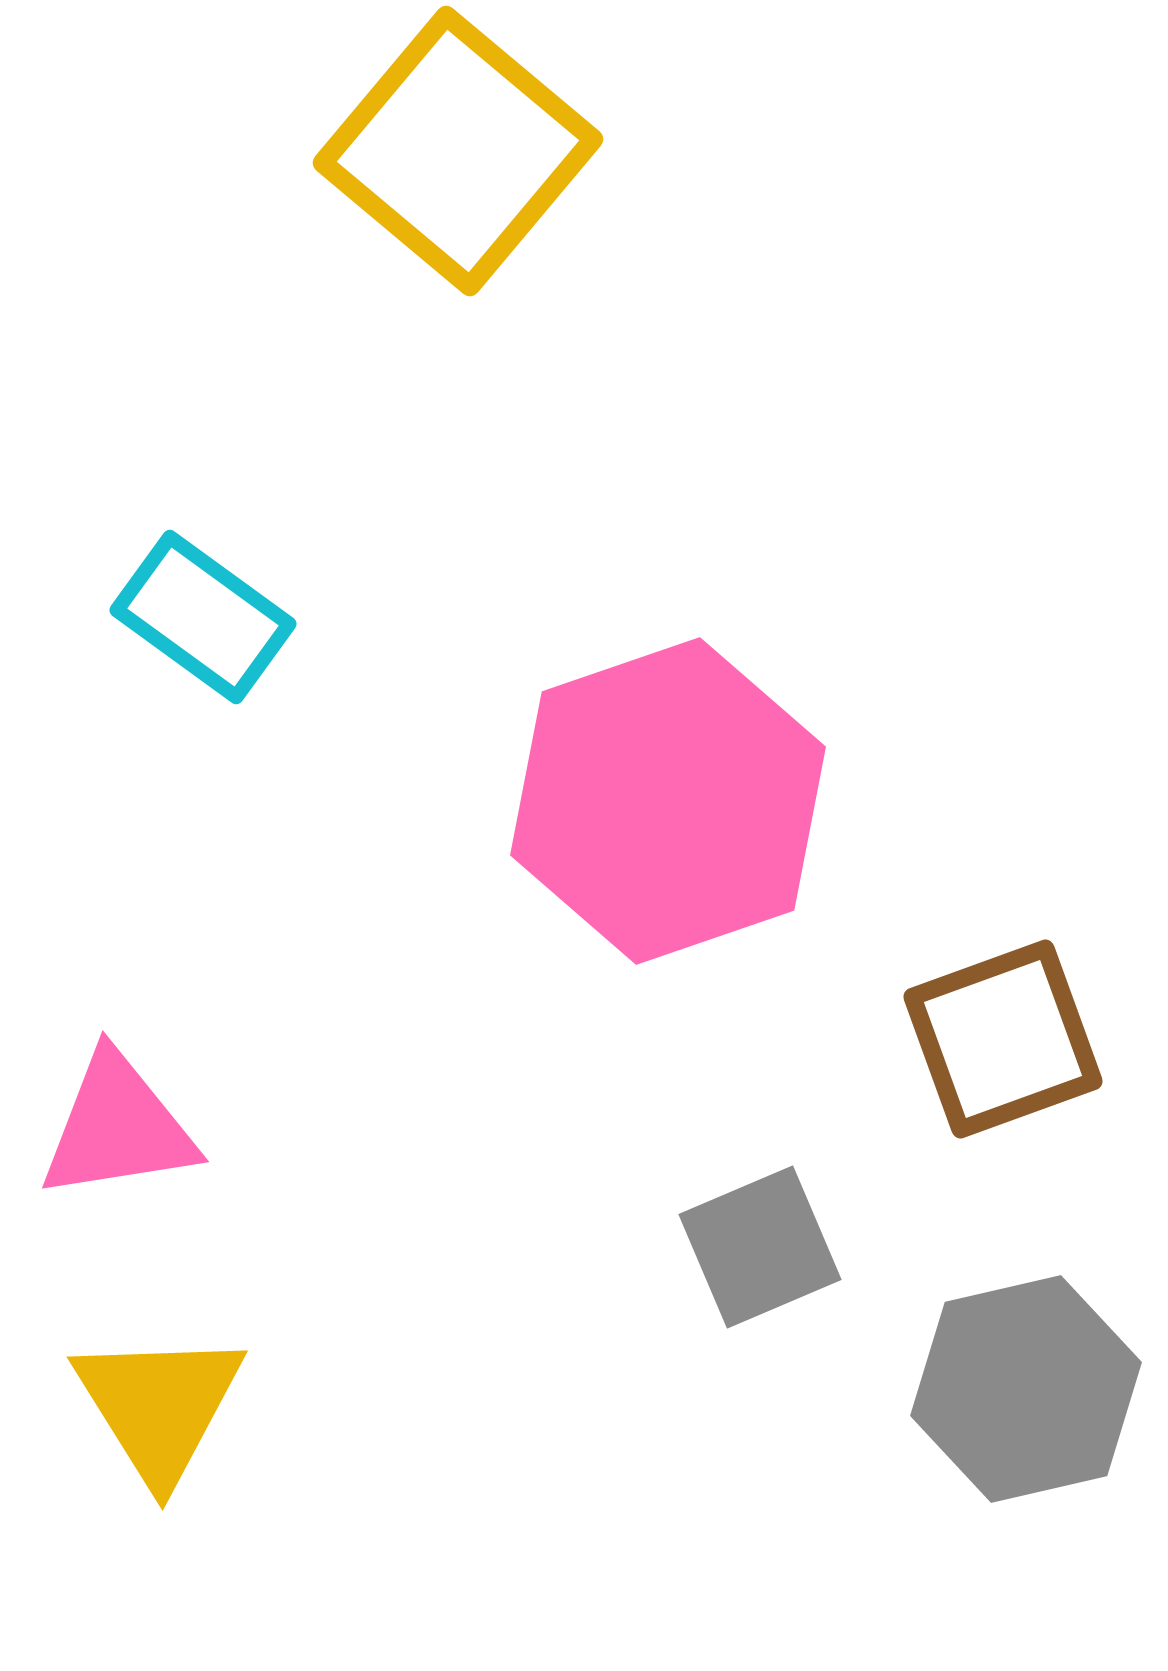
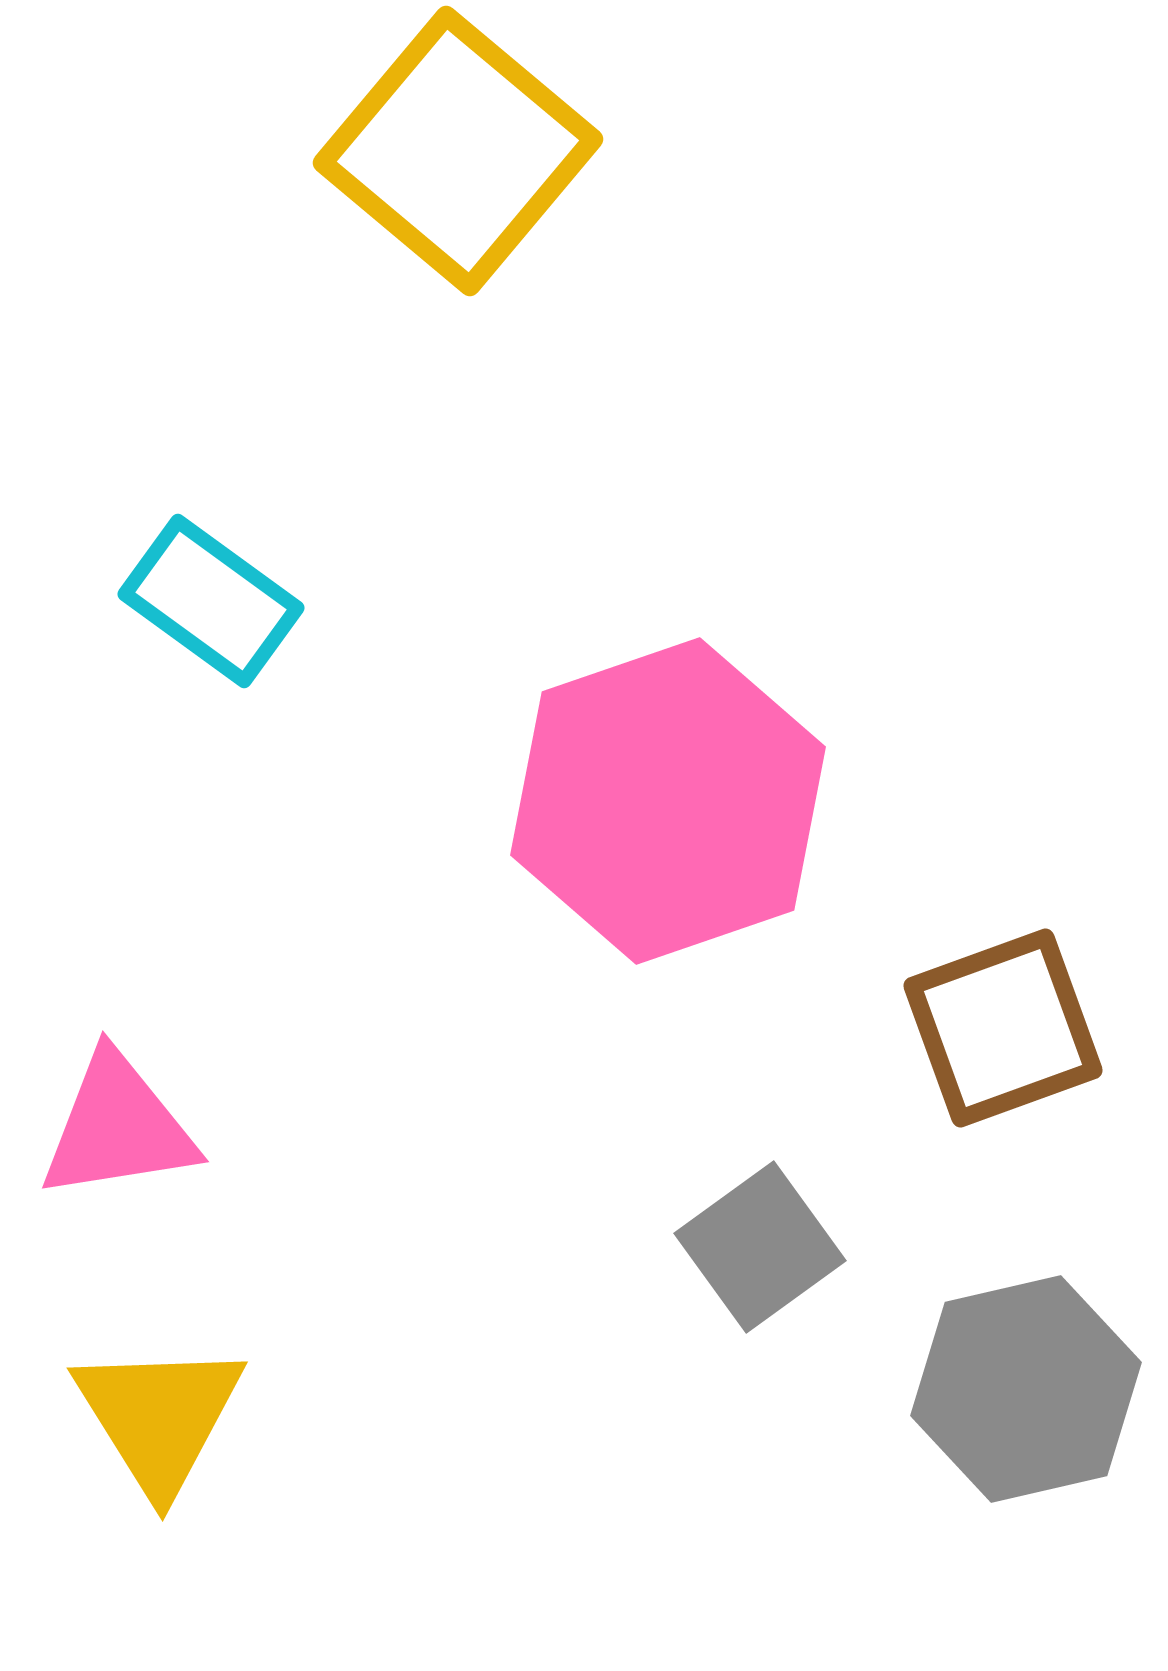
cyan rectangle: moved 8 px right, 16 px up
brown square: moved 11 px up
gray square: rotated 13 degrees counterclockwise
yellow triangle: moved 11 px down
